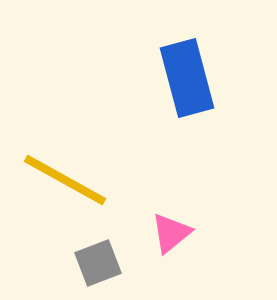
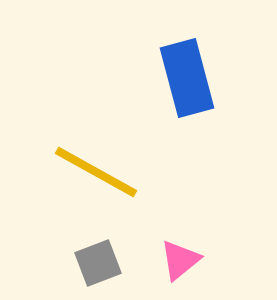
yellow line: moved 31 px right, 8 px up
pink triangle: moved 9 px right, 27 px down
